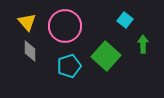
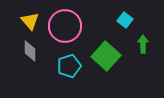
yellow triangle: moved 3 px right, 1 px up
